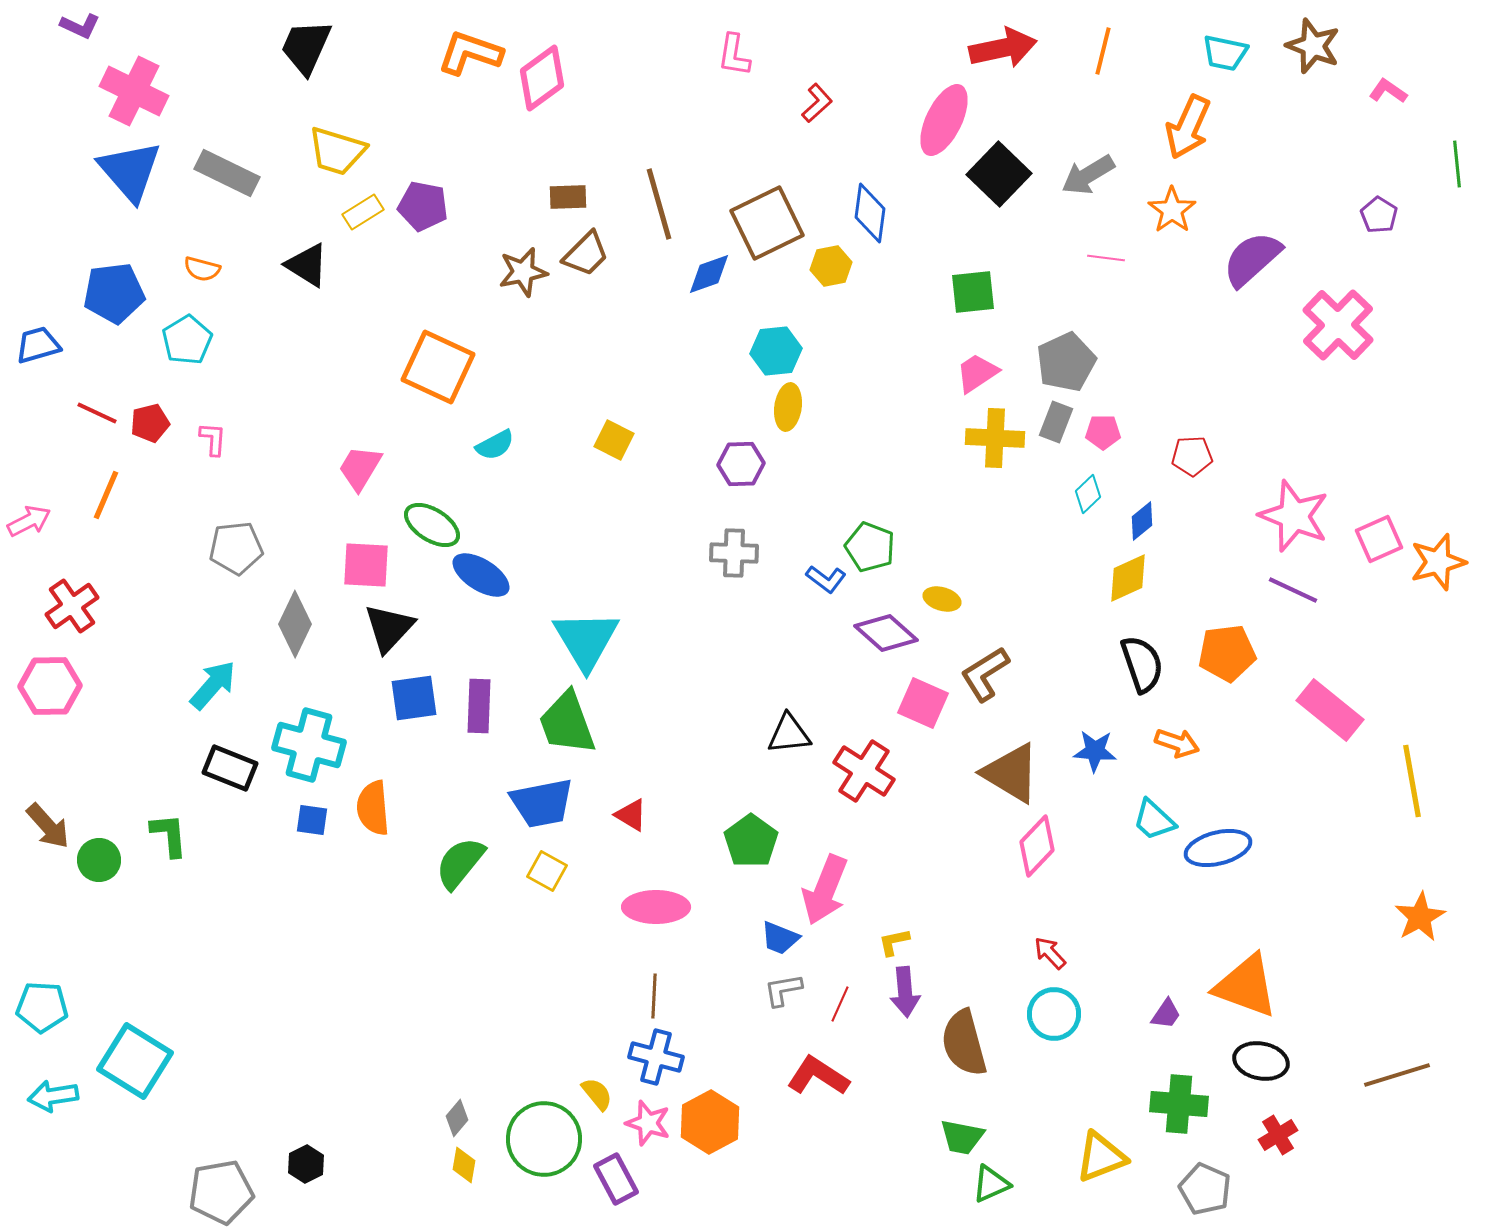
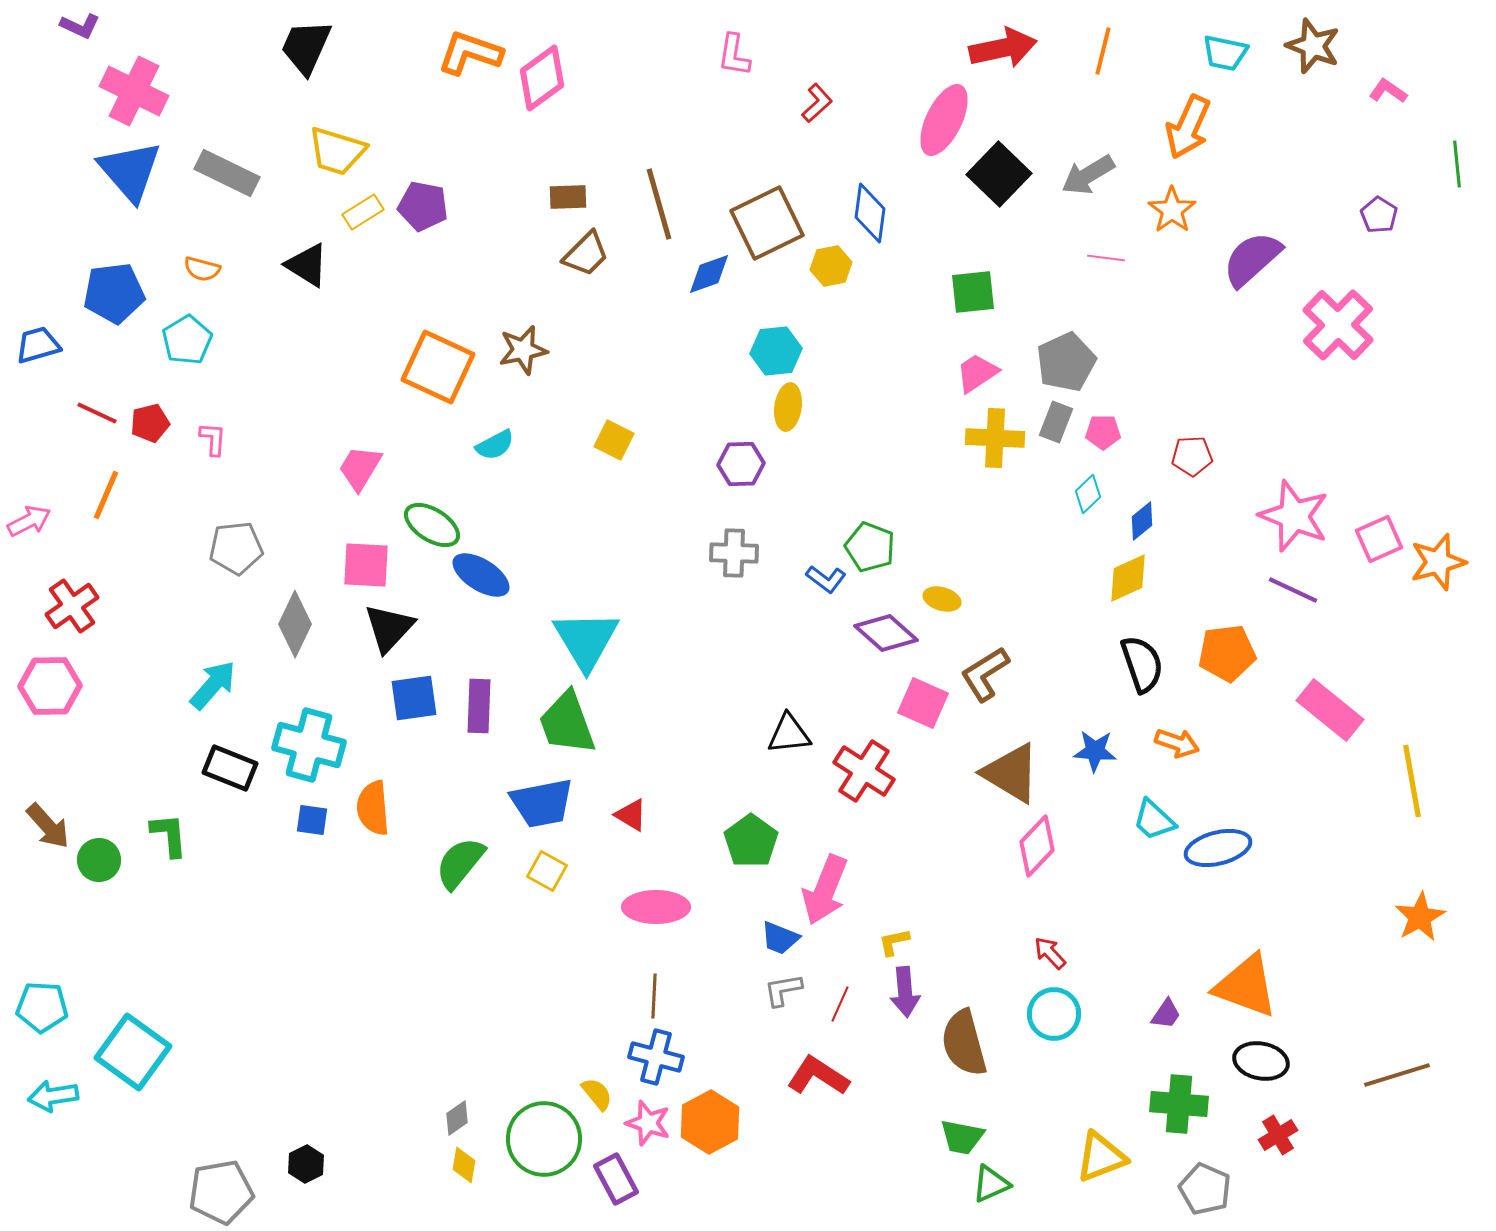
brown star at (523, 272): moved 78 px down
cyan square at (135, 1061): moved 2 px left, 9 px up; rotated 4 degrees clockwise
gray diamond at (457, 1118): rotated 15 degrees clockwise
